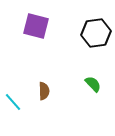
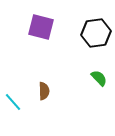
purple square: moved 5 px right, 1 px down
green semicircle: moved 6 px right, 6 px up
